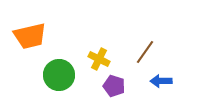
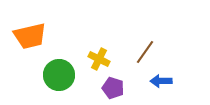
purple pentagon: moved 1 px left, 2 px down
